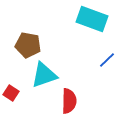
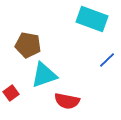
red square: rotated 21 degrees clockwise
red semicircle: moved 2 px left; rotated 100 degrees clockwise
